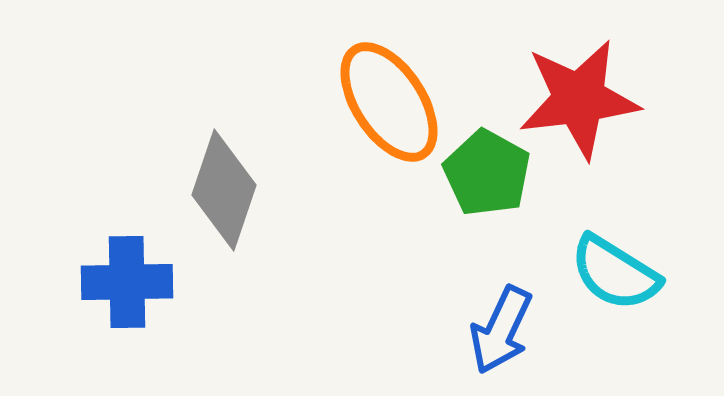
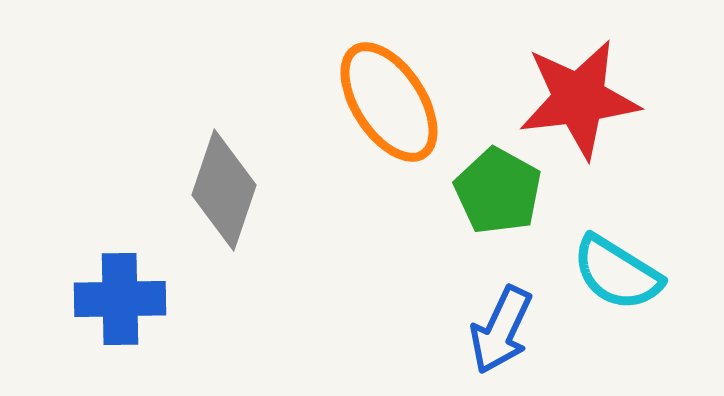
green pentagon: moved 11 px right, 18 px down
cyan semicircle: moved 2 px right
blue cross: moved 7 px left, 17 px down
